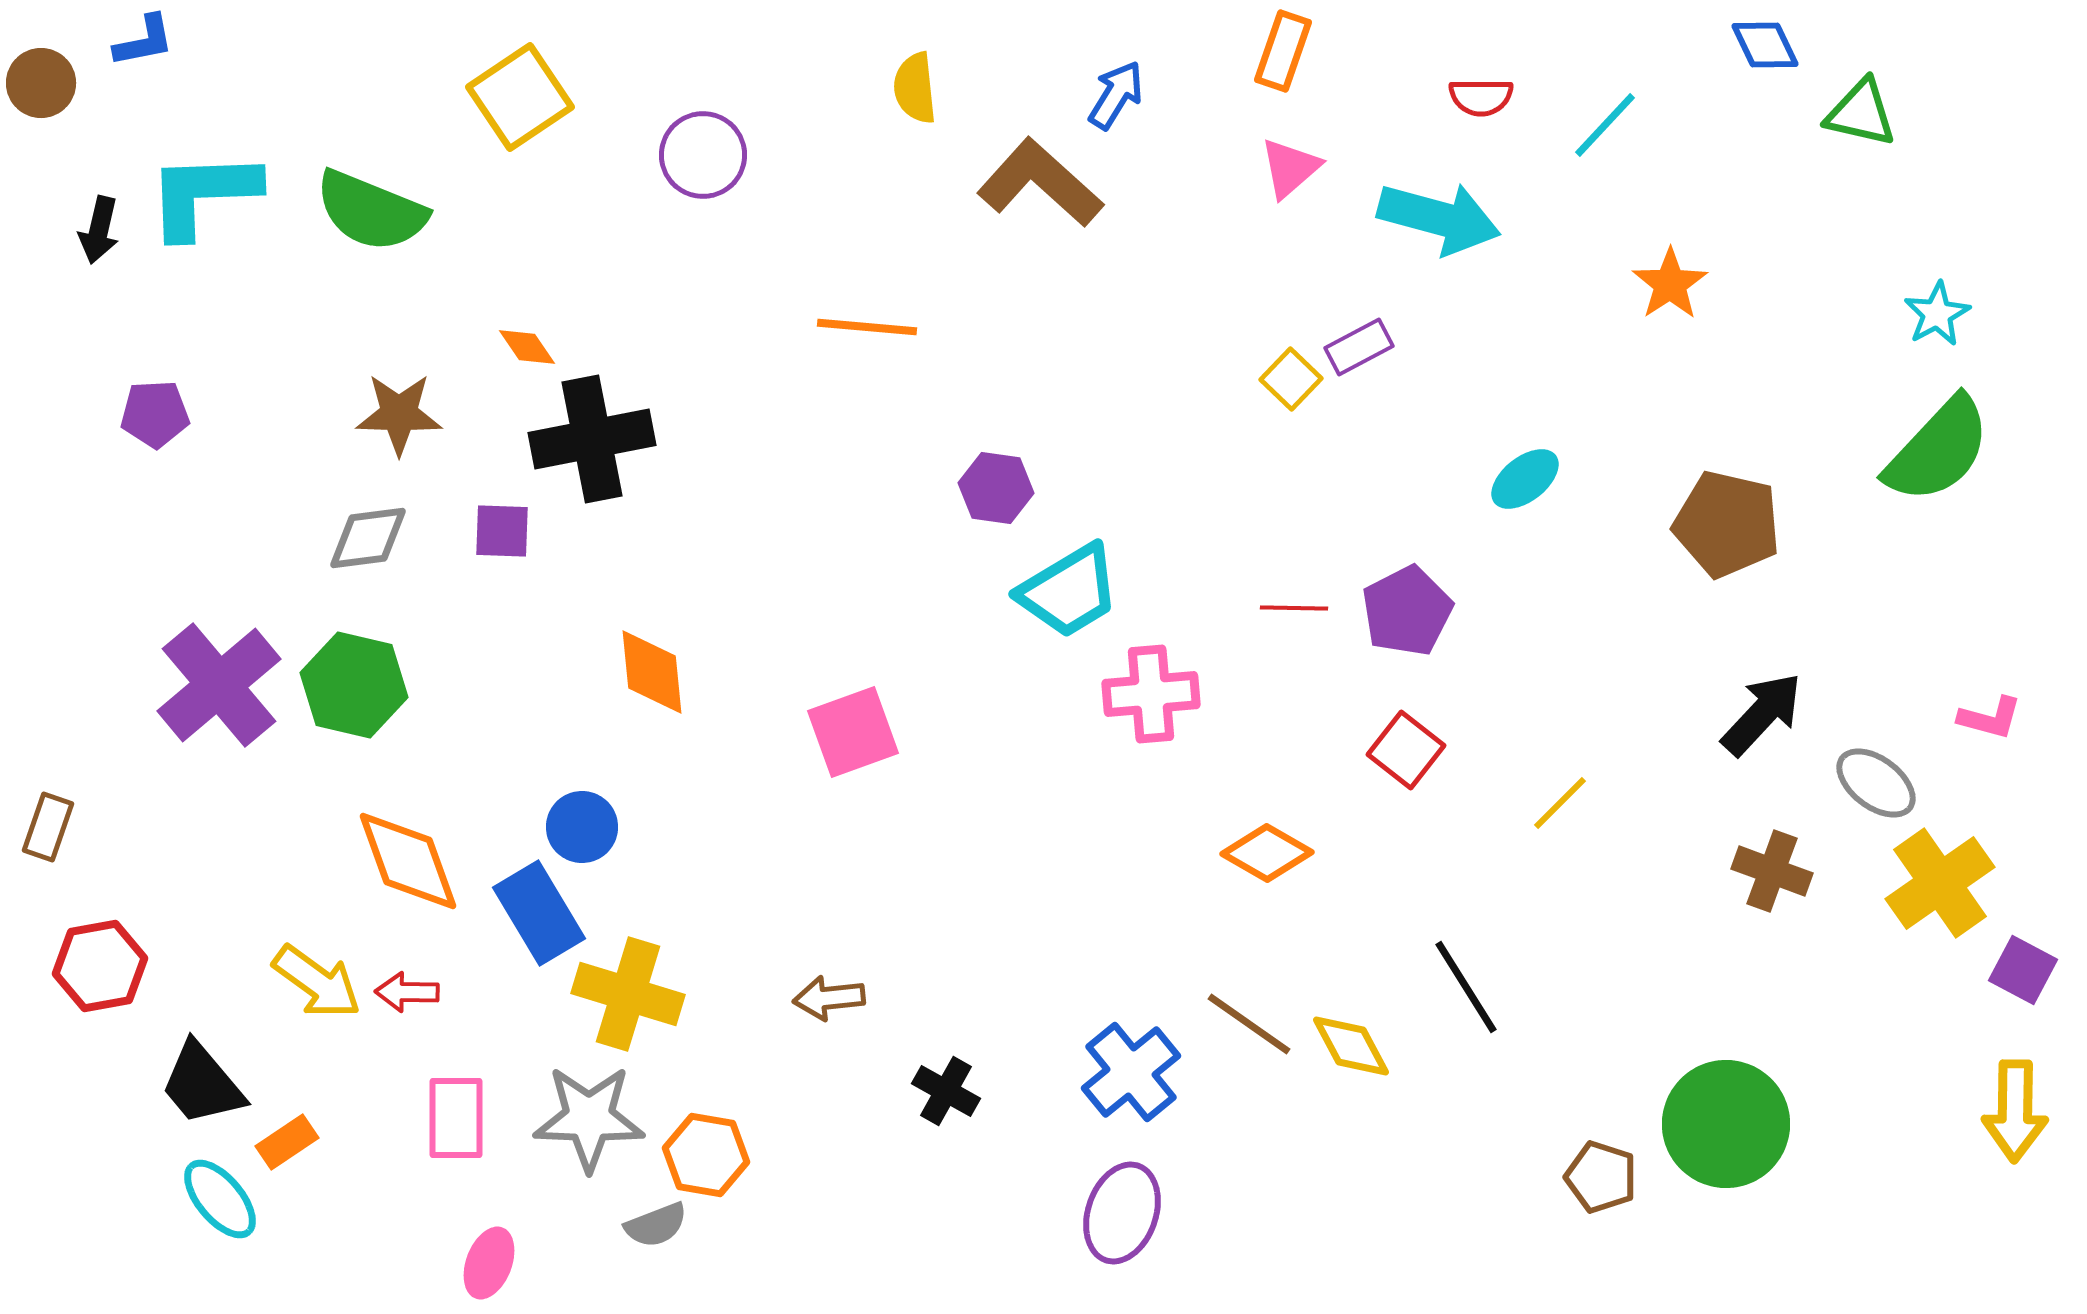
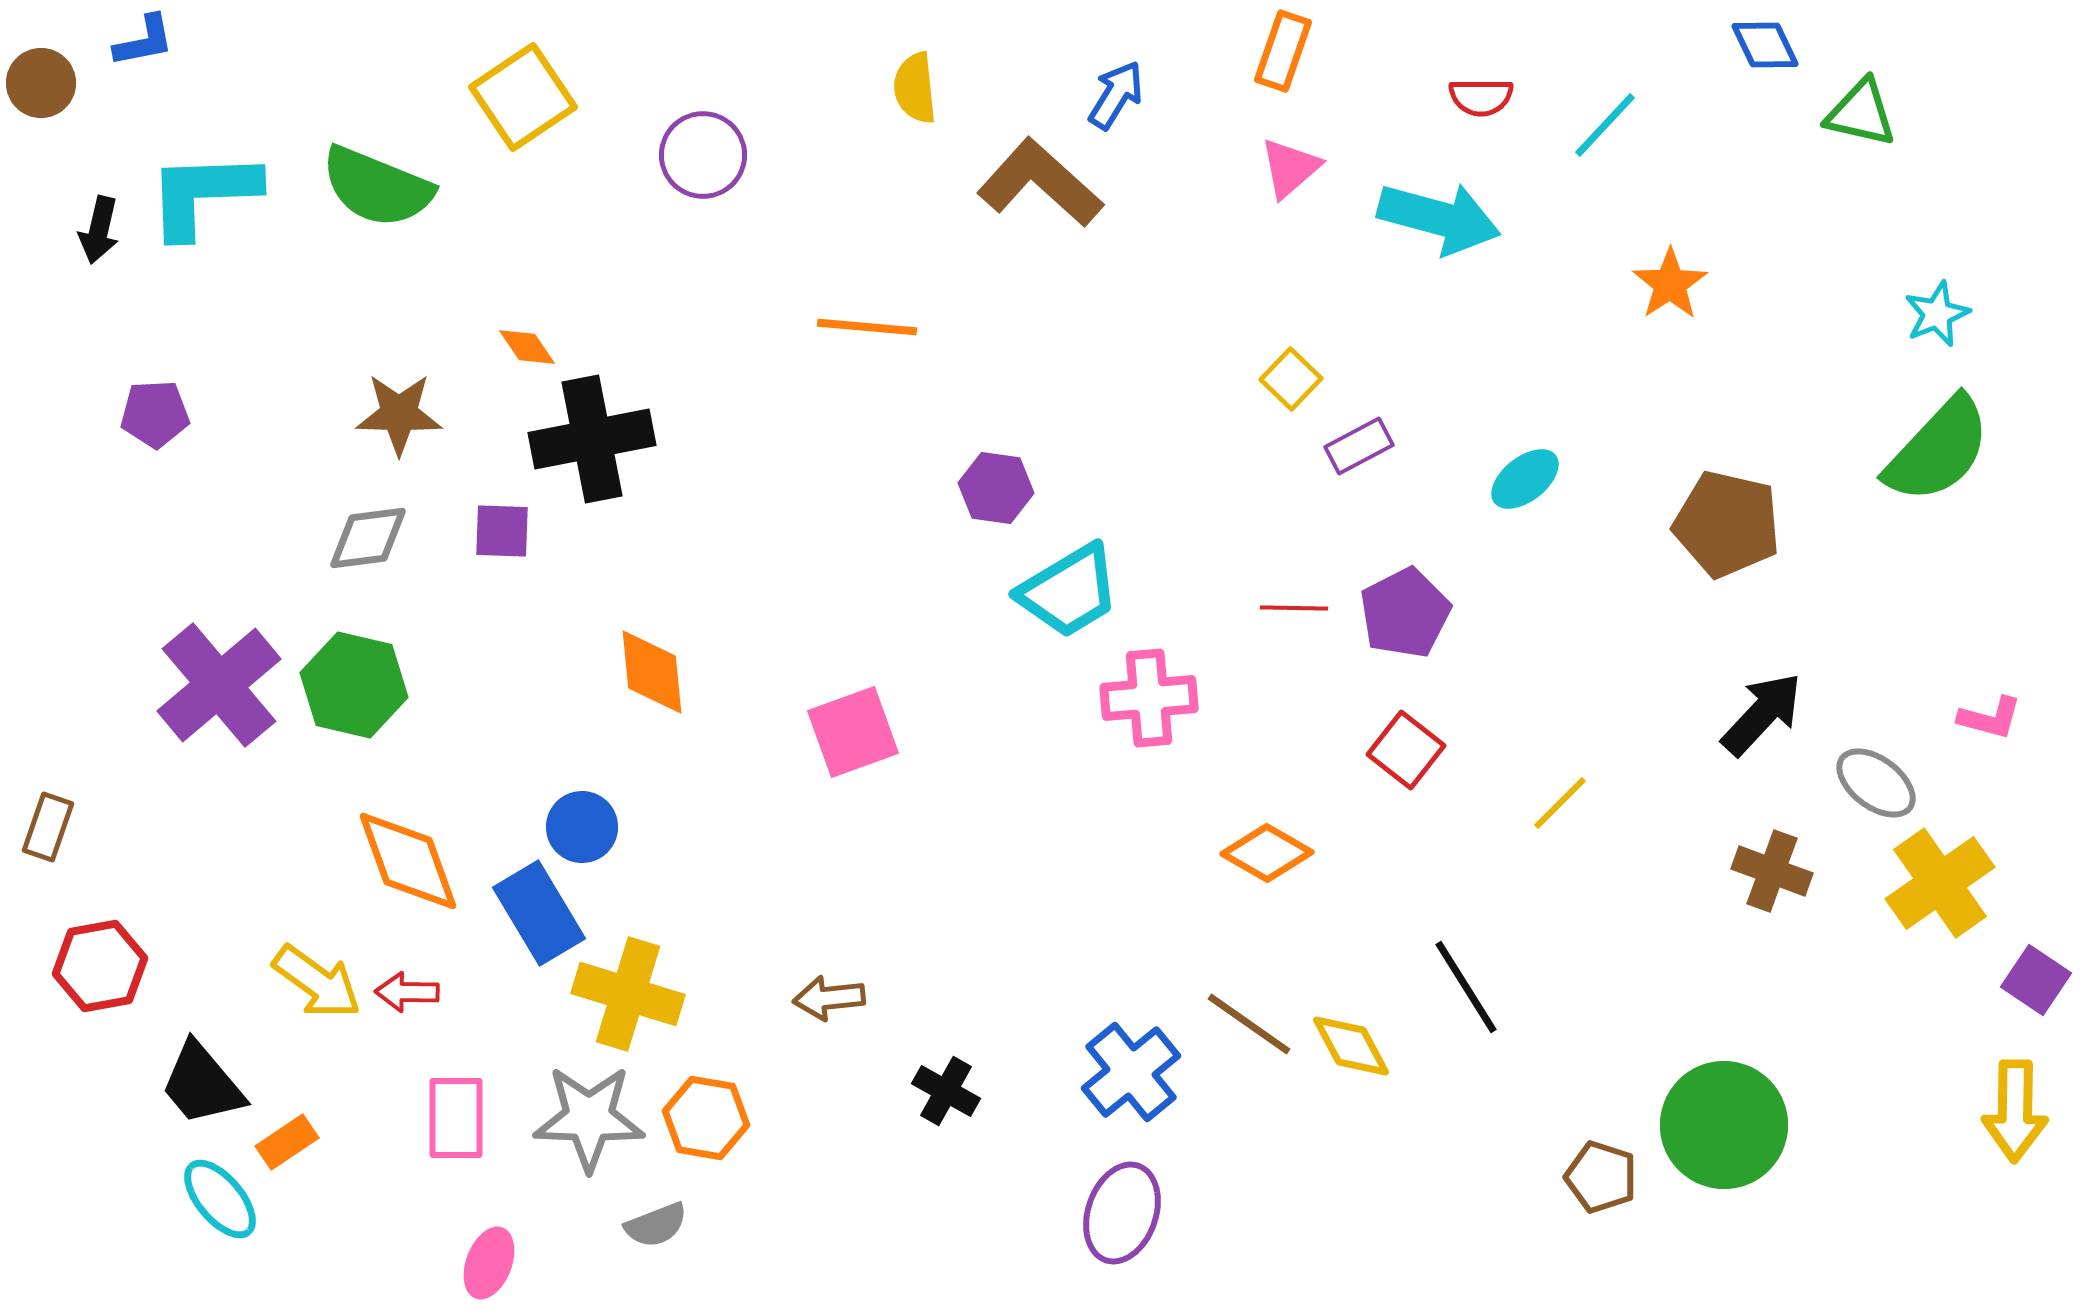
yellow square at (520, 97): moved 3 px right
green semicircle at (371, 211): moved 6 px right, 24 px up
cyan star at (1937, 314): rotated 6 degrees clockwise
purple rectangle at (1359, 347): moved 99 px down
purple pentagon at (1407, 611): moved 2 px left, 2 px down
pink cross at (1151, 694): moved 2 px left, 4 px down
purple square at (2023, 970): moved 13 px right, 10 px down; rotated 6 degrees clockwise
green circle at (1726, 1124): moved 2 px left, 1 px down
orange hexagon at (706, 1155): moved 37 px up
